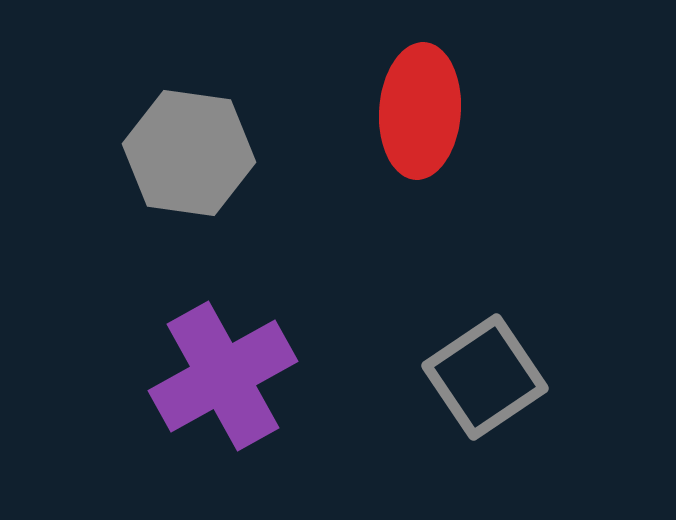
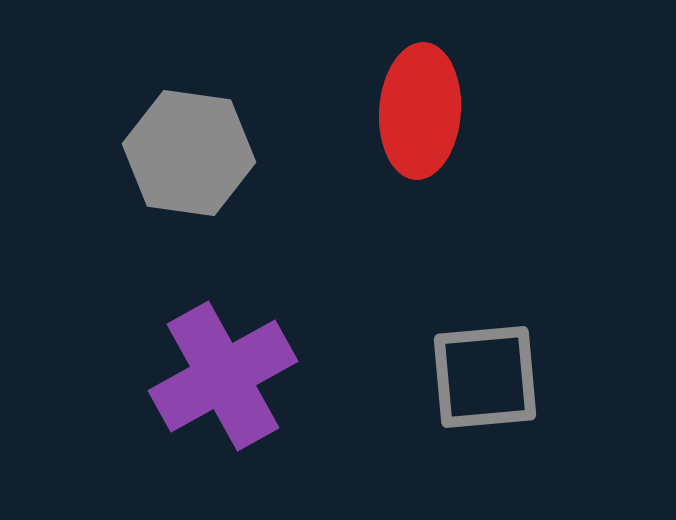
gray square: rotated 29 degrees clockwise
